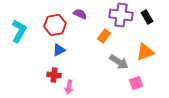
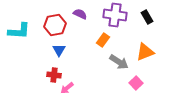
purple cross: moved 6 px left
cyan L-shape: rotated 65 degrees clockwise
orange rectangle: moved 1 px left, 4 px down
blue triangle: rotated 32 degrees counterclockwise
pink square: rotated 24 degrees counterclockwise
pink arrow: moved 2 px left, 1 px down; rotated 40 degrees clockwise
